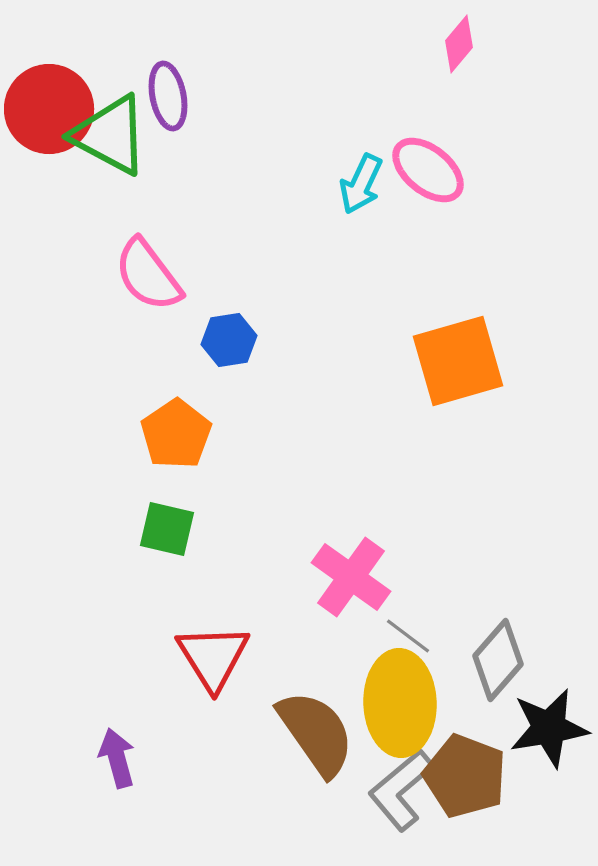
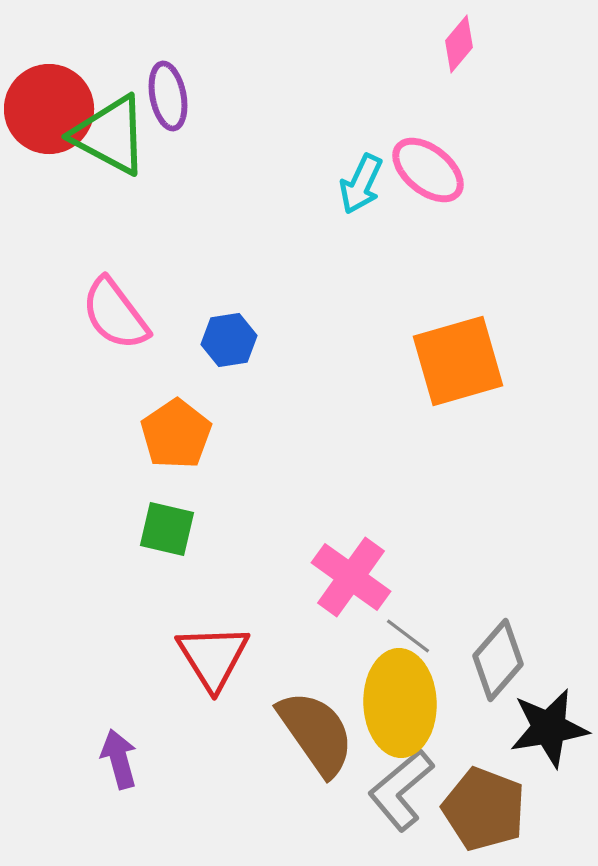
pink semicircle: moved 33 px left, 39 px down
purple arrow: moved 2 px right, 1 px down
brown pentagon: moved 19 px right, 33 px down
